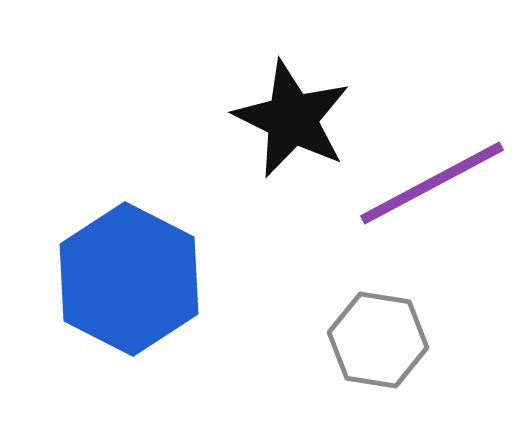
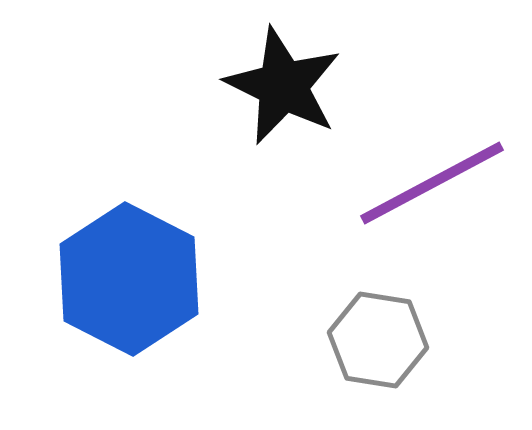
black star: moved 9 px left, 33 px up
